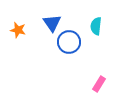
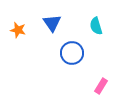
cyan semicircle: rotated 24 degrees counterclockwise
blue circle: moved 3 px right, 11 px down
pink rectangle: moved 2 px right, 2 px down
